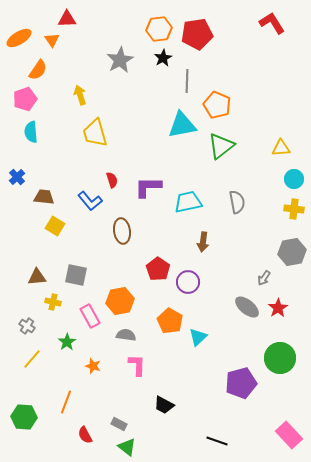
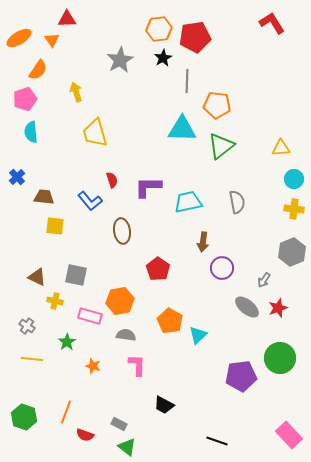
red pentagon at (197, 34): moved 2 px left, 3 px down
yellow arrow at (80, 95): moved 4 px left, 3 px up
orange pentagon at (217, 105): rotated 16 degrees counterclockwise
cyan triangle at (182, 125): moved 4 px down; rotated 12 degrees clockwise
yellow square at (55, 226): rotated 24 degrees counterclockwise
gray hexagon at (292, 252): rotated 12 degrees counterclockwise
brown triangle at (37, 277): rotated 30 degrees clockwise
gray arrow at (264, 278): moved 2 px down
purple circle at (188, 282): moved 34 px right, 14 px up
yellow cross at (53, 302): moved 2 px right, 1 px up
red star at (278, 308): rotated 12 degrees clockwise
pink rectangle at (90, 316): rotated 45 degrees counterclockwise
cyan triangle at (198, 337): moved 2 px up
yellow line at (32, 359): rotated 55 degrees clockwise
purple pentagon at (241, 383): moved 7 px up; rotated 8 degrees clockwise
orange line at (66, 402): moved 10 px down
green hexagon at (24, 417): rotated 15 degrees clockwise
red semicircle at (85, 435): rotated 42 degrees counterclockwise
